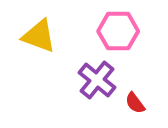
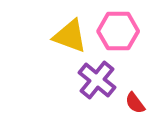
yellow triangle: moved 31 px right
